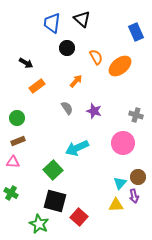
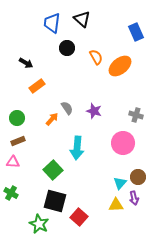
orange arrow: moved 24 px left, 38 px down
cyan arrow: rotated 60 degrees counterclockwise
purple arrow: moved 2 px down
